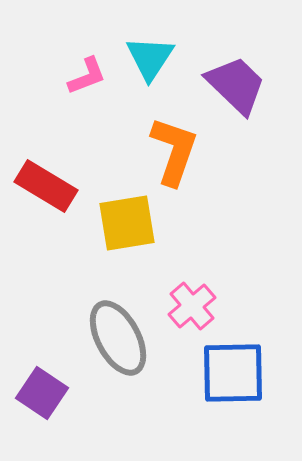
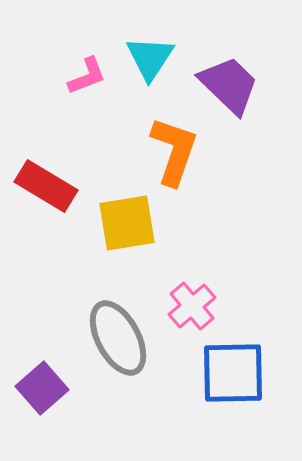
purple trapezoid: moved 7 px left
purple square: moved 5 px up; rotated 15 degrees clockwise
